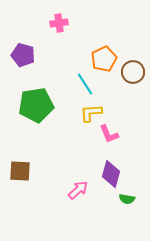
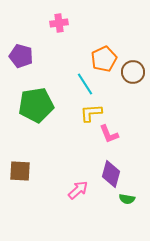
purple pentagon: moved 2 px left, 1 px down
